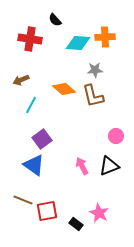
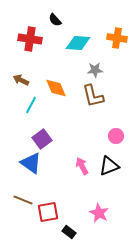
orange cross: moved 12 px right, 1 px down; rotated 12 degrees clockwise
brown arrow: rotated 49 degrees clockwise
orange diamond: moved 8 px left, 1 px up; rotated 25 degrees clockwise
blue triangle: moved 3 px left, 2 px up
red square: moved 1 px right, 1 px down
black rectangle: moved 7 px left, 8 px down
